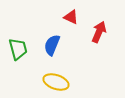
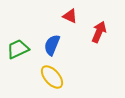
red triangle: moved 1 px left, 1 px up
green trapezoid: rotated 100 degrees counterclockwise
yellow ellipse: moved 4 px left, 5 px up; rotated 30 degrees clockwise
